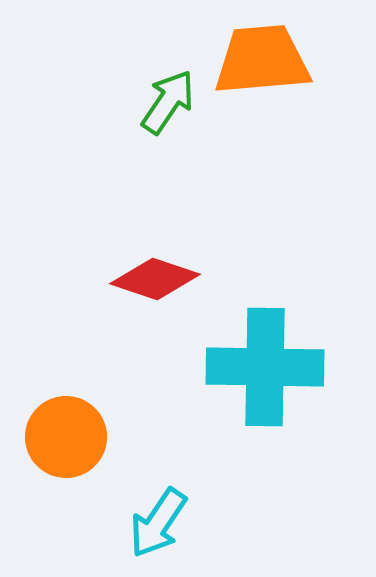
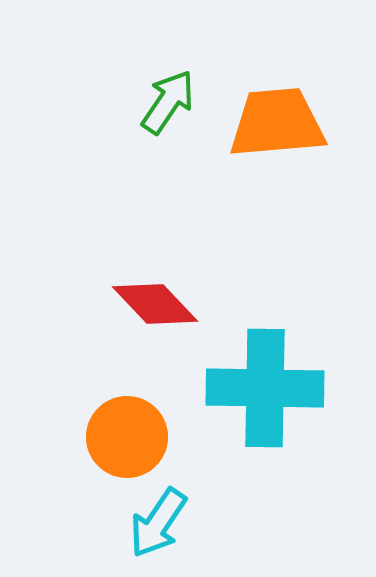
orange trapezoid: moved 15 px right, 63 px down
red diamond: moved 25 px down; rotated 28 degrees clockwise
cyan cross: moved 21 px down
orange circle: moved 61 px right
